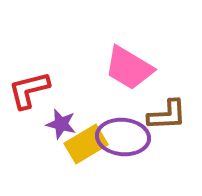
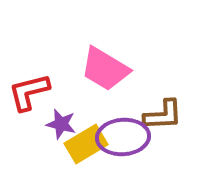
pink trapezoid: moved 24 px left, 1 px down
red L-shape: moved 2 px down
brown L-shape: moved 4 px left
purple ellipse: rotated 9 degrees counterclockwise
